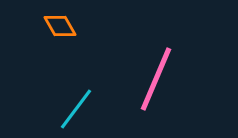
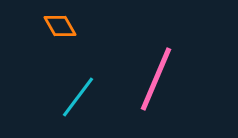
cyan line: moved 2 px right, 12 px up
